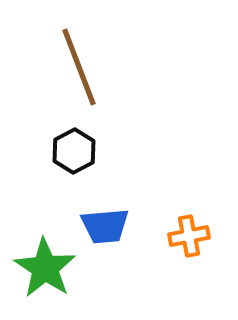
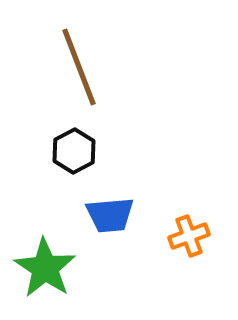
blue trapezoid: moved 5 px right, 11 px up
orange cross: rotated 9 degrees counterclockwise
